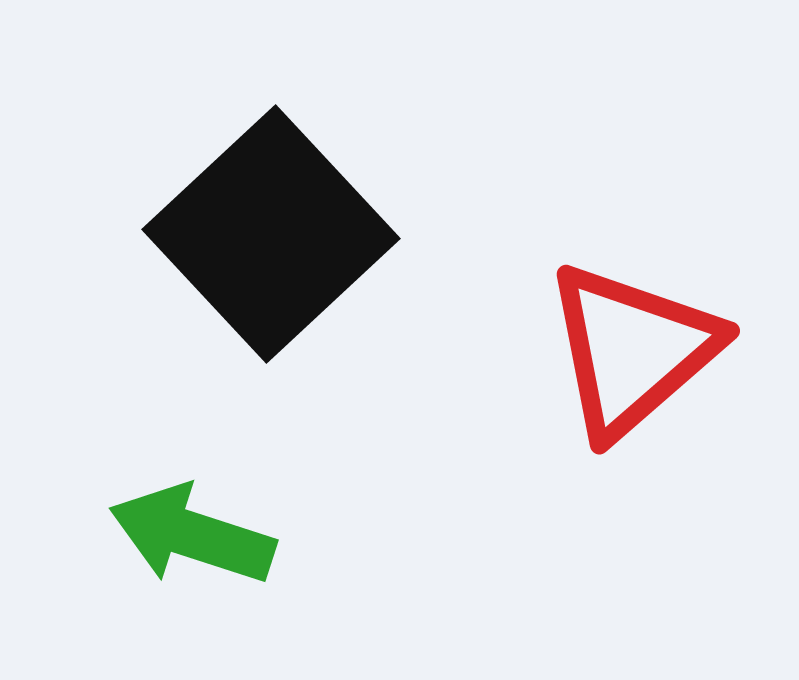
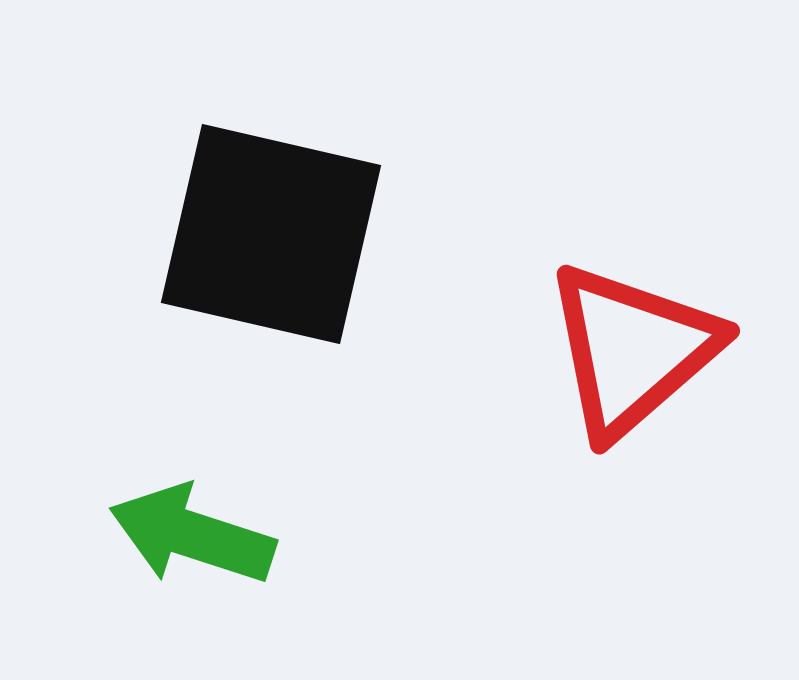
black square: rotated 34 degrees counterclockwise
